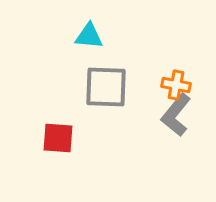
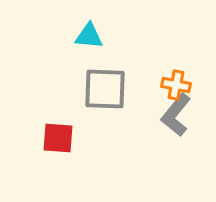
gray square: moved 1 px left, 2 px down
